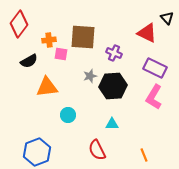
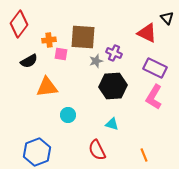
gray star: moved 6 px right, 15 px up
cyan triangle: rotated 16 degrees clockwise
